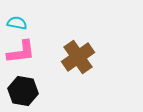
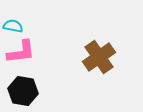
cyan semicircle: moved 4 px left, 3 px down
brown cross: moved 21 px right
